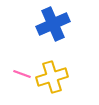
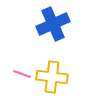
yellow cross: rotated 24 degrees clockwise
